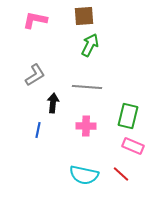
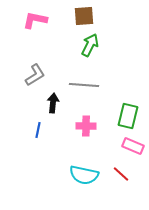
gray line: moved 3 px left, 2 px up
